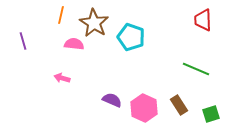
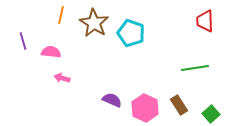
red trapezoid: moved 2 px right, 1 px down
cyan pentagon: moved 4 px up
pink semicircle: moved 23 px left, 8 px down
green line: moved 1 px left, 1 px up; rotated 32 degrees counterclockwise
pink hexagon: moved 1 px right
green square: rotated 24 degrees counterclockwise
